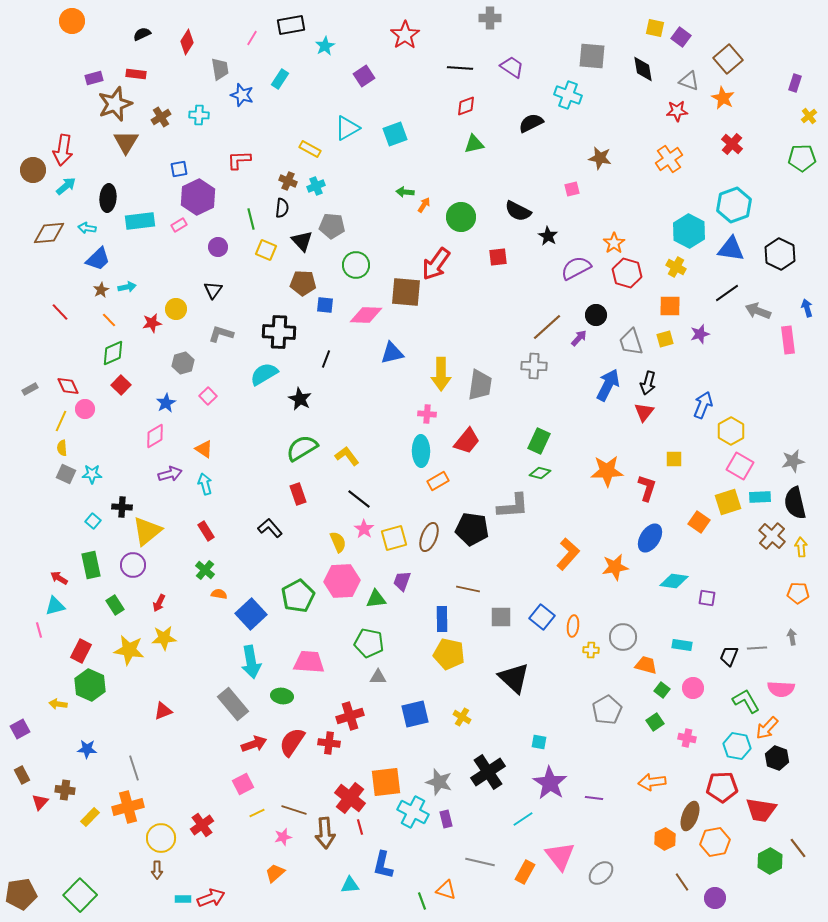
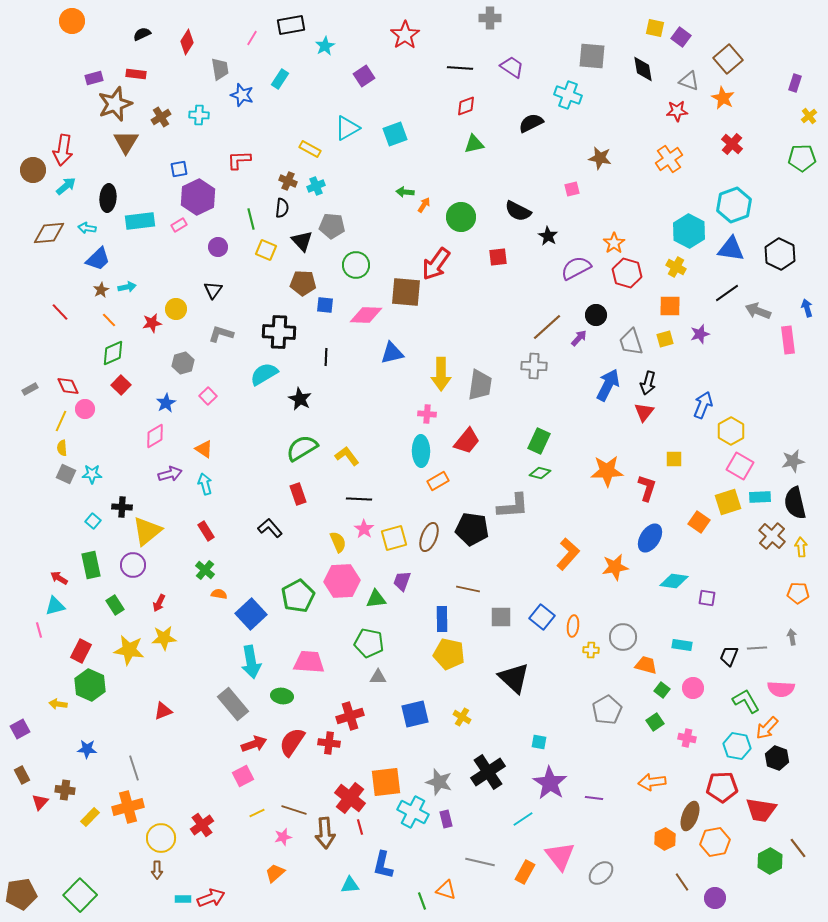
black line at (326, 359): moved 2 px up; rotated 18 degrees counterclockwise
black line at (359, 499): rotated 35 degrees counterclockwise
pink square at (243, 784): moved 8 px up
